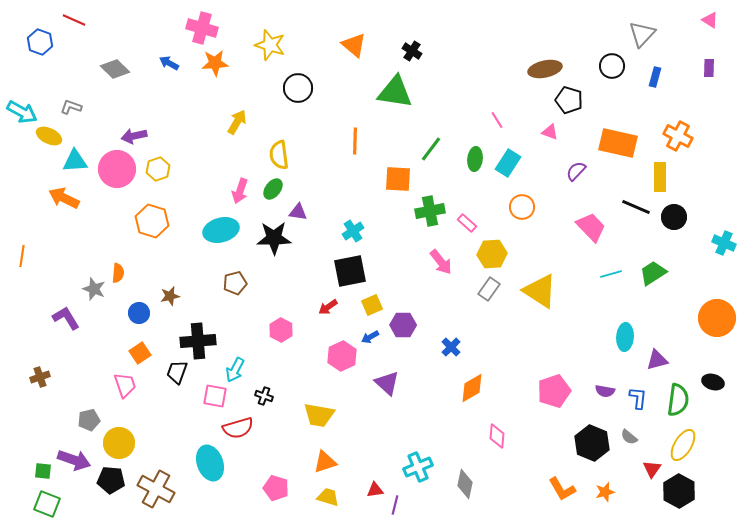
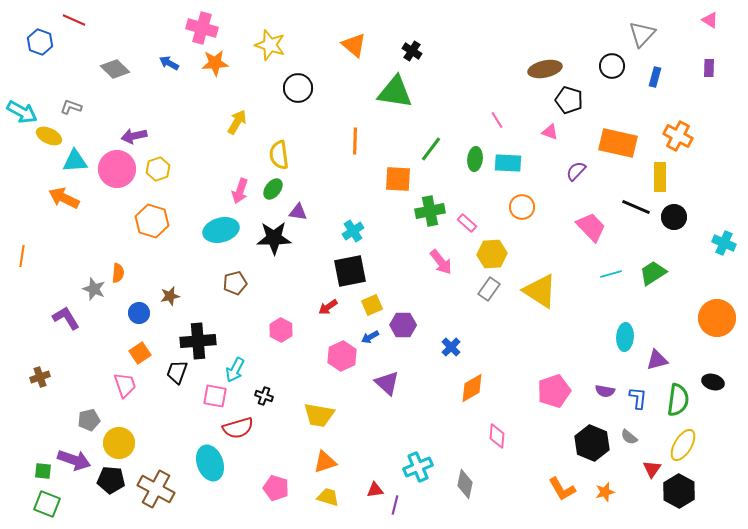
cyan rectangle at (508, 163): rotated 60 degrees clockwise
